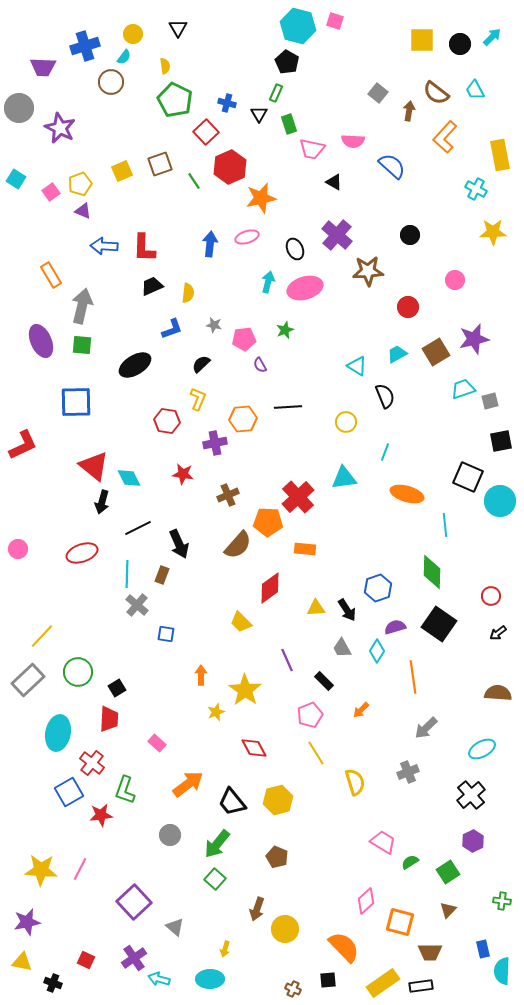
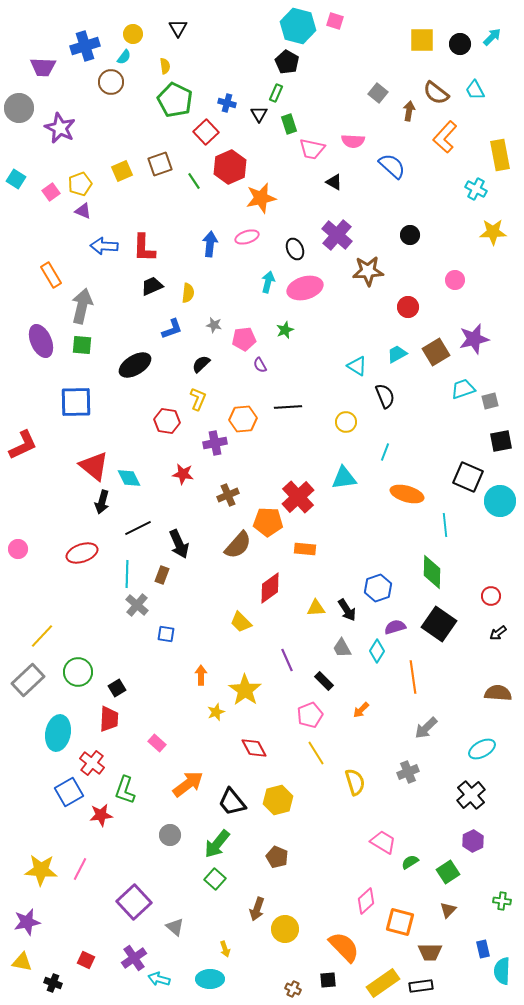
yellow arrow at (225, 949): rotated 35 degrees counterclockwise
